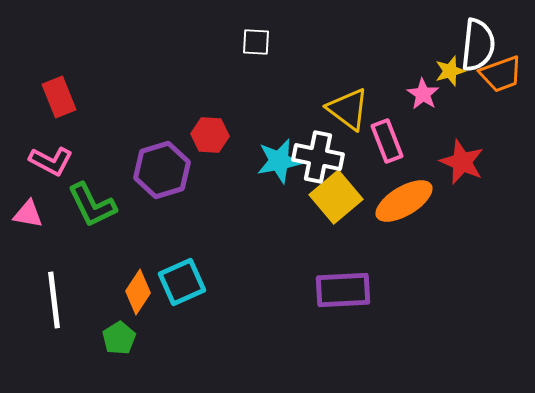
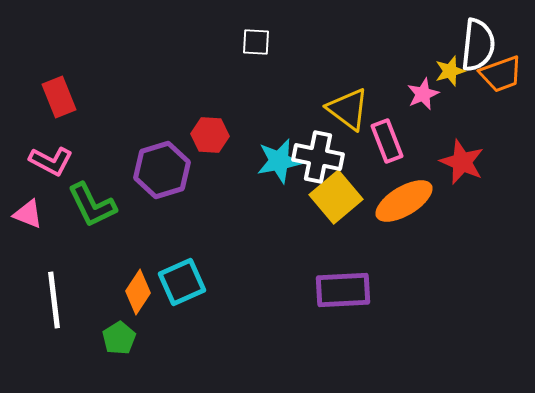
pink star: rotated 16 degrees clockwise
pink triangle: rotated 12 degrees clockwise
